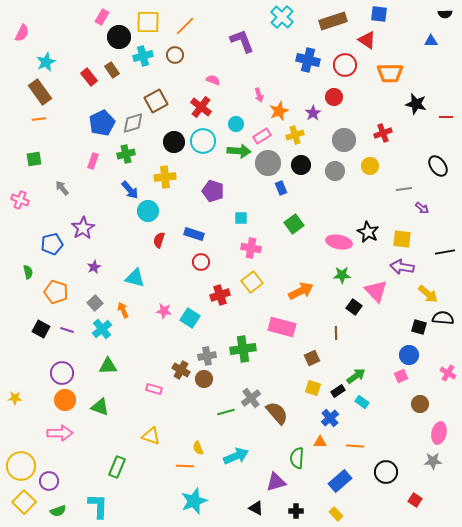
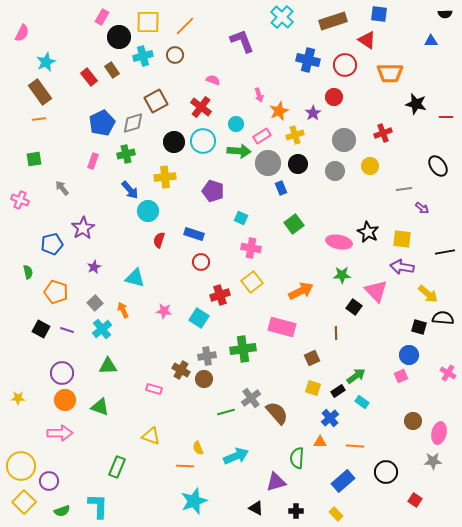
black circle at (301, 165): moved 3 px left, 1 px up
cyan square at (241, 218): rotated 24 degrees clockwise
cyan square at (190, 318): moved 9 px right
yellow star at (15, 398): moved 3 px right
brown circle at (420, 404): moved 7 px left, 17 px down
blue rectangle at (340, 481): moved 3 px right
green semicircle at (58, 511): moved 4 px right
